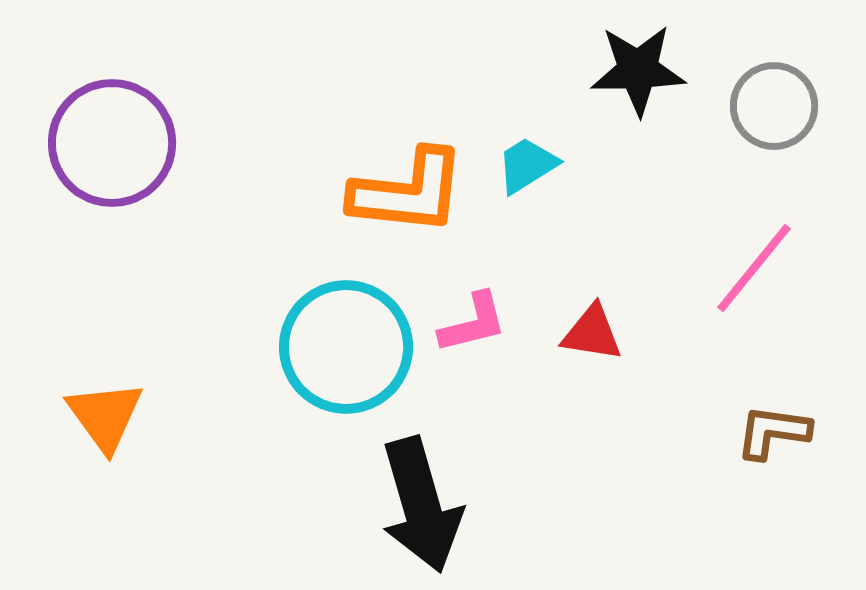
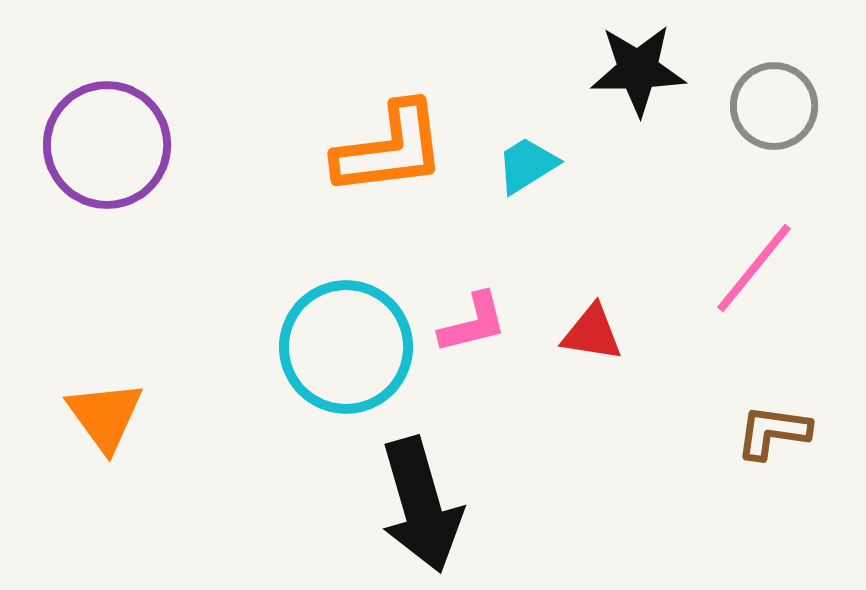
purple circle: moved 5 px left, 2 px down
orange L-shape: moved 18 px left, 43 px up; rotated 13 degrees counterclockwise
